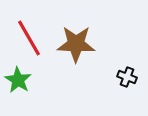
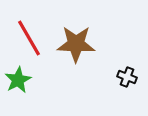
green star: rotated 12 degrees clockwise
